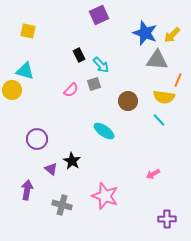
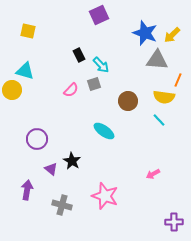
purple cross: moved 7 px right, 3 px down
